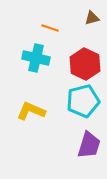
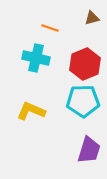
red hexagon: rotated 12 degrees clockwise
cyan pentagon: rotated 12 degrees clockwise
purple trapezoid: moved 5 px down
